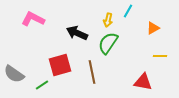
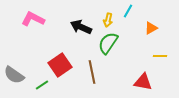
orange triangle: moved 2 px left
black arrow: moved 4 px right, 6 px up
red square: rotated 20 degrees counterclockwise
gray semicircle: moved 1 px down
